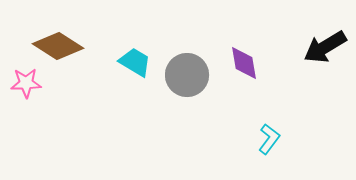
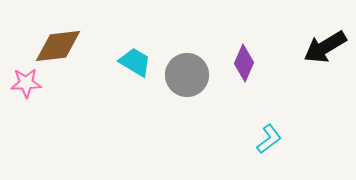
brown diamond: rotated 39 degrees counterclockwise
purple diamond: rotated 33 degrees clockwise
cyan L-shape: rotated 16 degrees clockwise
